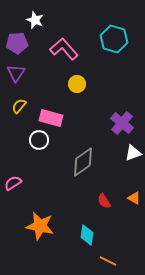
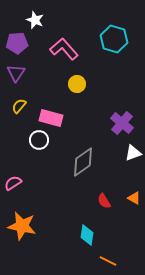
orange star: moved 18 px left
